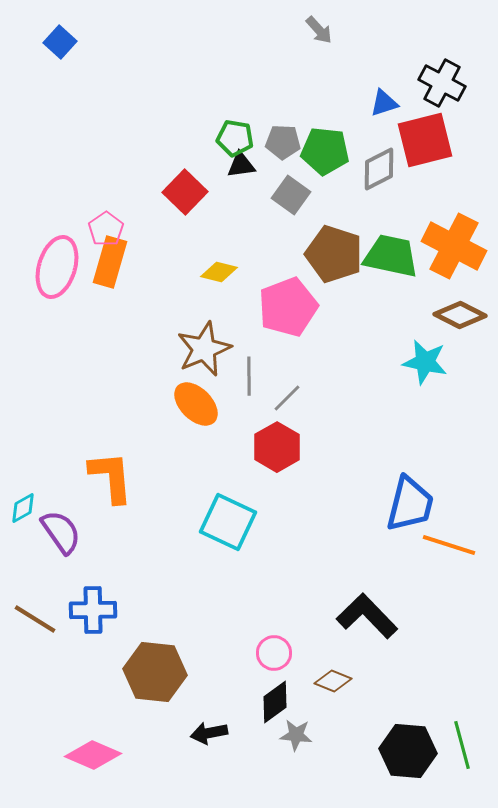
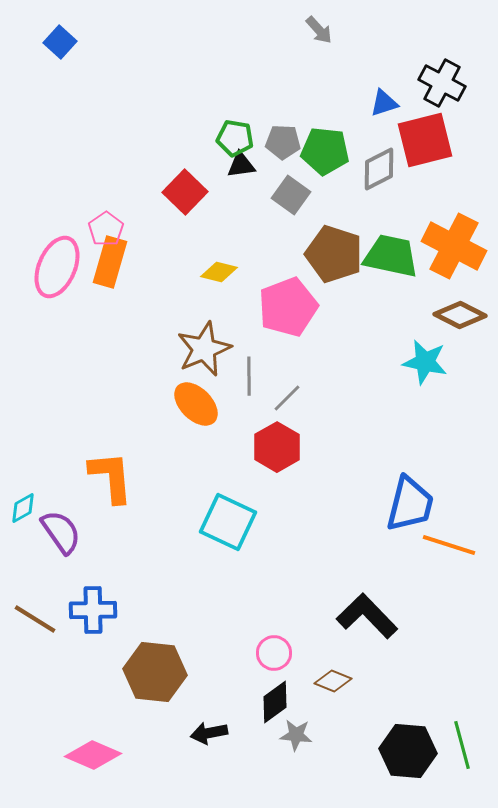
pink ellipse at (57, 267): rotated 6 degrees clockwise
